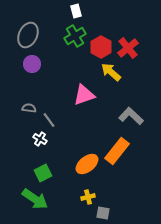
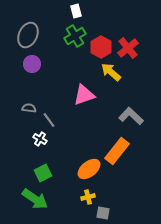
orange ellipse: moved 2 px right, 5 px down
